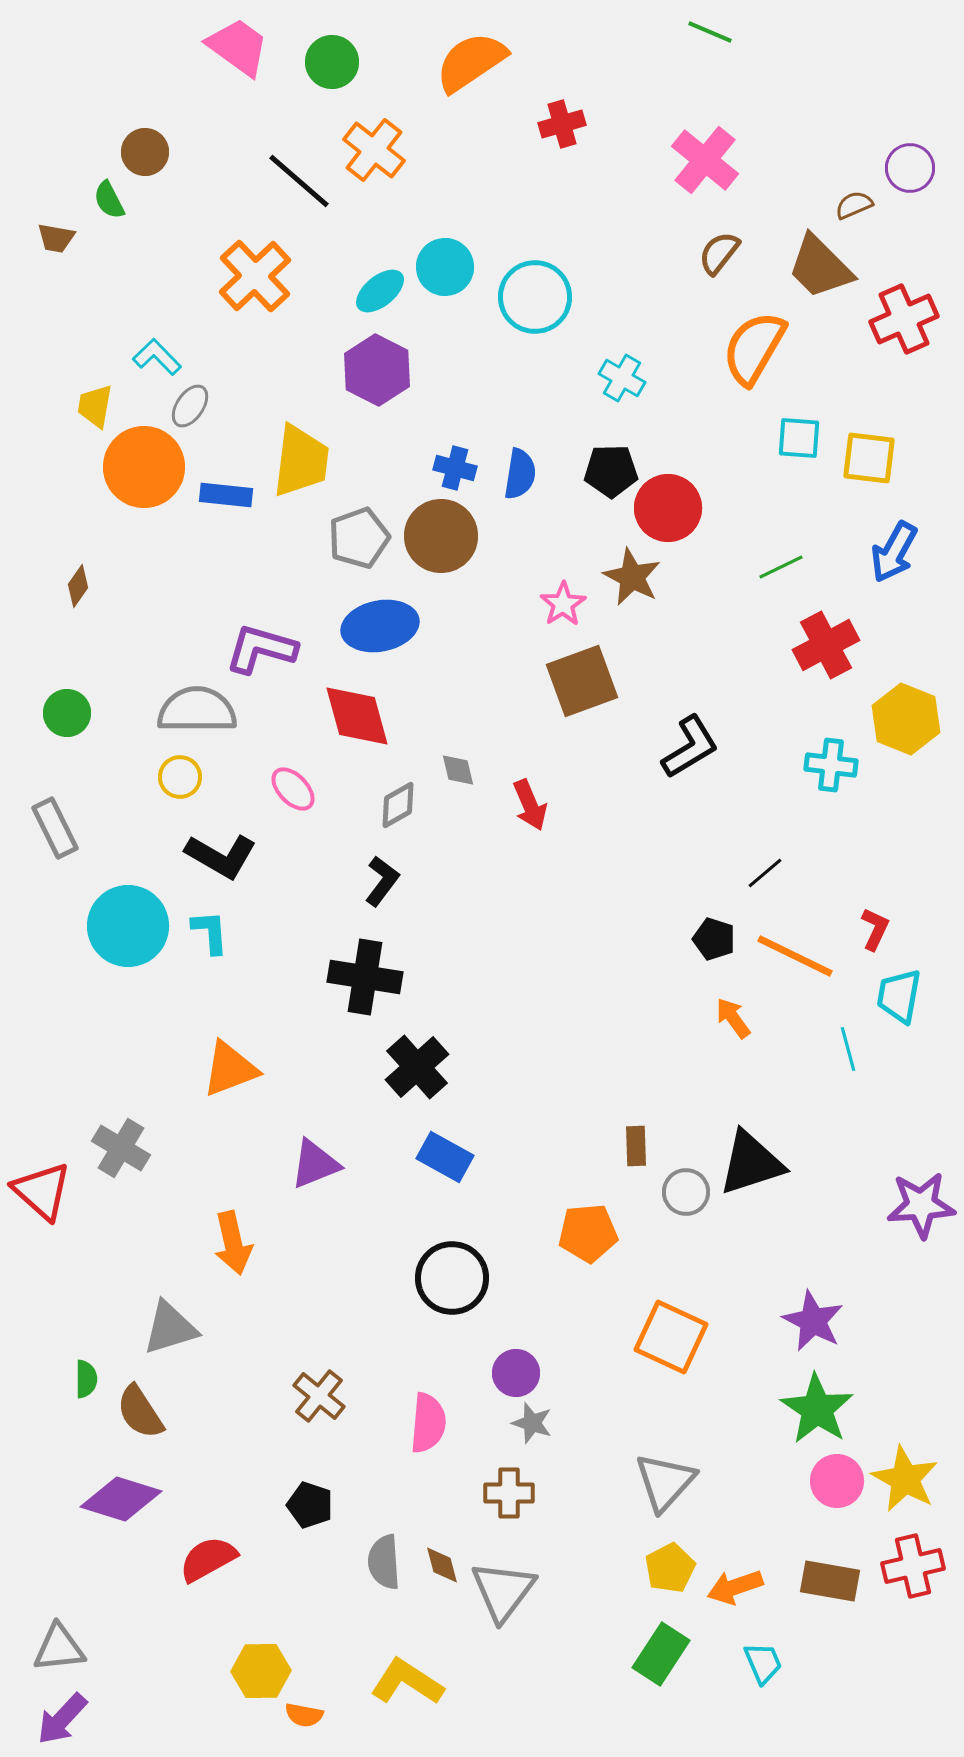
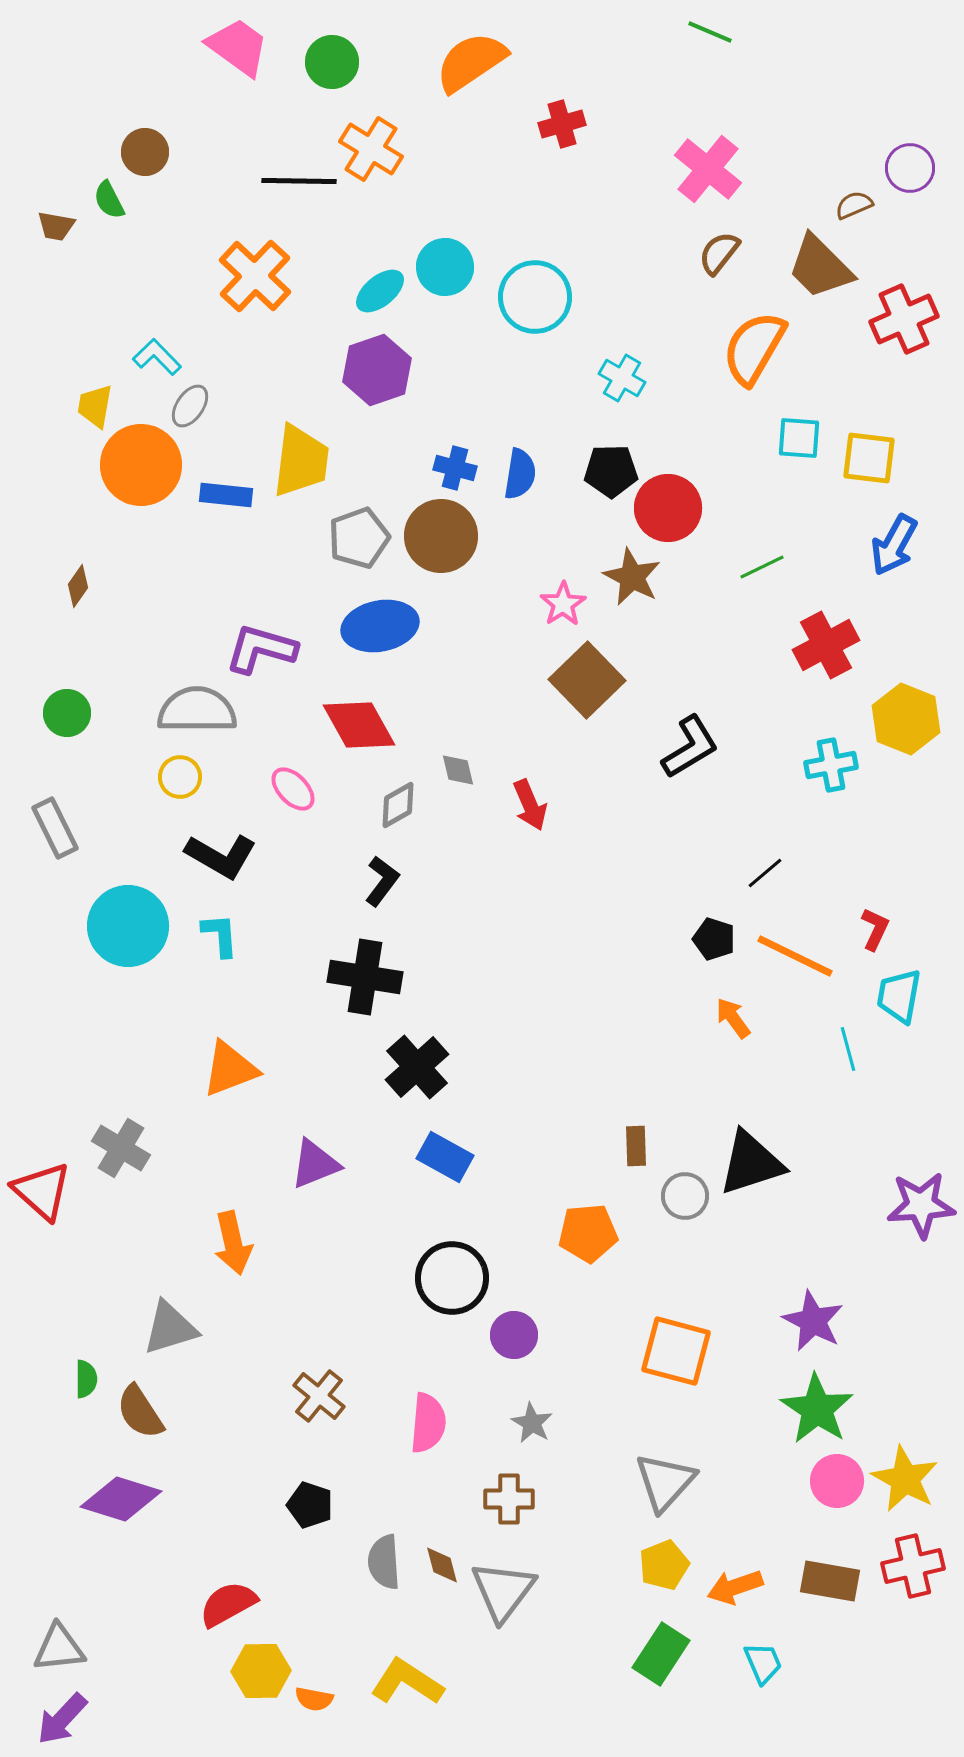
orange cross at (374, 150): moved 3 px left, 1 px up; rotated 6 degrees counterclockwise
pink cross at (705, 160): moved 3 px right, 9 px down
black line at (299, 181): rotated 40 degrees counterclockwise
brown trapezoid at (56, 238): moved 12 px up
orange cross at (255, 276): rotated 4 degrees counterclockwise
purple hexagon at (377, 370): rotated 14 degrees clockwise
orange circle at (144, 467): moved 3 px left, 2 px up
blue arrow at (894, 552): moved 7 px up
green line at (781, 567): moved 19 px left
brown square at (582, 681): moved 5 px right, 1 px up; rotated 24 degrees counterclockwise
red diamond at (357, 716): moved 2 px right, 9 px down; rotated 14 degrees counterclockwise
cyan cross at (831, 765): rotated 18 degrees counterclockwise
cyan L-shape at (210, 932): moved 10 px right, 3 px down
gray circle at (686, 1192): moved 1 px left, 4 px down
orange square at (671, 1337): moved 5 px right, 14 px down; rotated 10 degrees counterclockwise
purple circle at (516, 1373): moved 2 px left, 38 px up
gray star at (532, 1423): rotated 12 degrees clockwise
brown cross at (509, 1493): moved 6 px down
red semicircle at (208, 1559): moved 20 px right, 45 px down
yellow pentagon at (670, 1568): moved 6 px left, 3 px up; rotated 6 degrees clockwise
orange semicircle at (304, 1715): moved 10 px right, 16 px up
